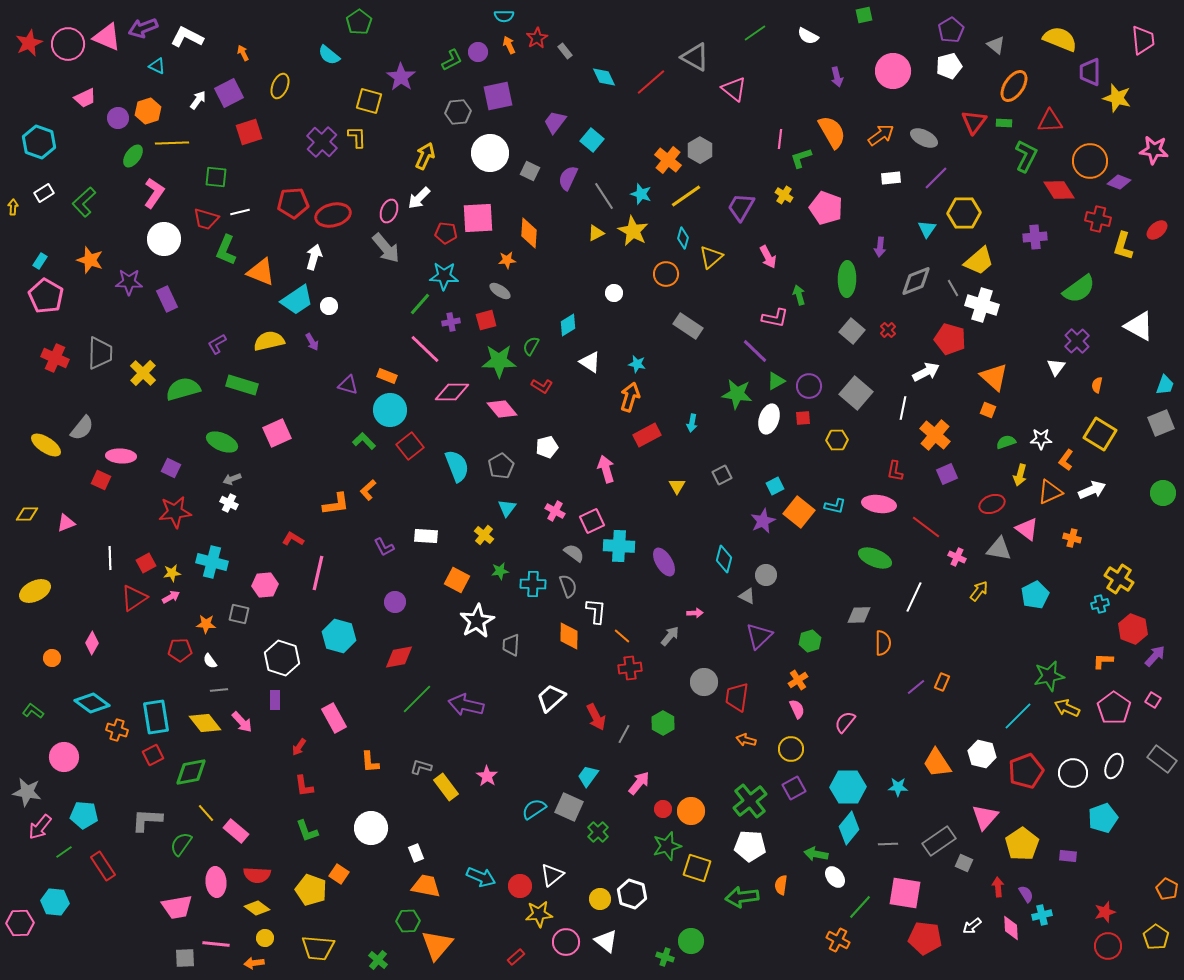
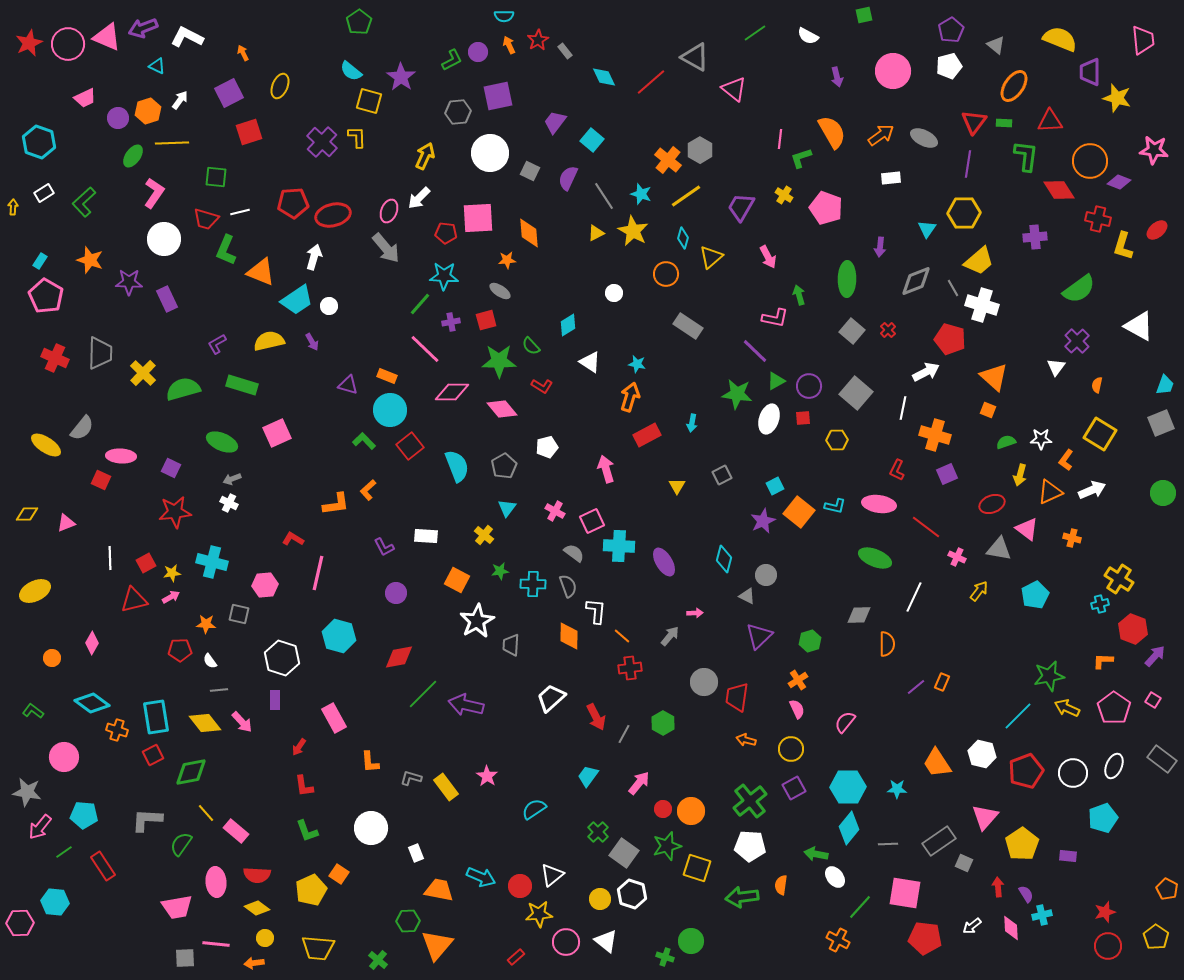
red star at (537, 38): moved 1 px right, 2 px down
cyan semicircle at (329, 55): moved 22 px right, 16 px down
white arrow at (198, 100): moved 18 px left
green L-shape at (1026, 156): rotated 20 degrees counterclockwise
purple line at (936, 178): moved 32 px right, 14 px up; rotated 36 degrees counterclockwise
orange diamond at (529, 233): rotated 8 degrees counterclockwise
green semicircle at (531, 346): rotated 72 degrees counterclockwise
orange cross at (935, 435): rotated 24 degrees counterclockwise
gray pentagon at (501, 466): moved 3 px right
red L-shape at (895, 471): moved 2 px right, 1 px up; rotated 15 degrees clockwise
red triangle at (134, 598): moved 2 px down; rotated 20 degrees clockwise
purple circle at (395, 602): moved 1 px right, 9 px up
orange semicircle at (883, 643): moved 4 px right, 1 px down
green line at (417, 699): moved 6 px right, 5 px up
gray L-shape at (421, 767): moved 10 px left, 11 px down
cyan star at (898, 787): moved 1 px left, 2 px down
gray square at (569, 807): moved 55 px right, 46 px down; rotated 12 degrees clockwise
orange trapezoid at (426, 886): moved 13 px right, 4 px down
yellow pentagon at (311, 890): rotated 28 degrees clockwise
